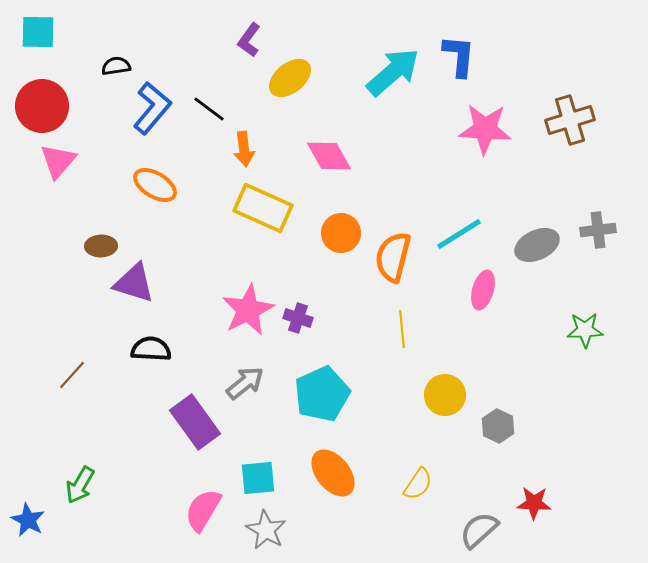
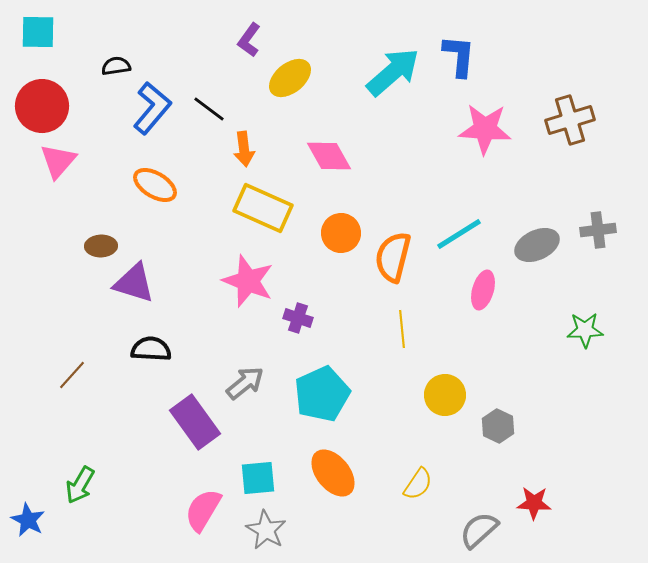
pink star at (248, 310): moved 29 px up; rotated 24 degrees counterclockwise
